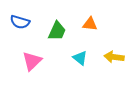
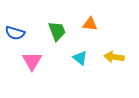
blue semicircle: moved 5 px left, 11 px down
green trapezoid: rotated 45 degrees counterclockwise
pink triangle: rotated 15 degrees counterclockwise
